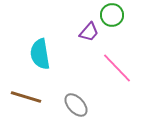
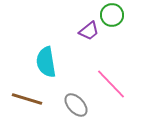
purple trapezoid: moved 1 px up; rotated 10 degrees clockwise
cyan semicircle: moved 6 px right, 8 px down
pink line: moved 6 px left, 16 px down
brown line: moved 1 px right, 2 px down
